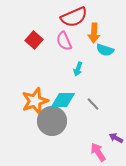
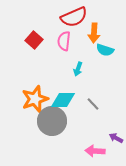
pink semicircle: rotated 30 degrees clockwise
orange star: moved 2 px up
pink arrow: moved 3 px left, 1 px up; rotated 54 degrees counterclockwise
